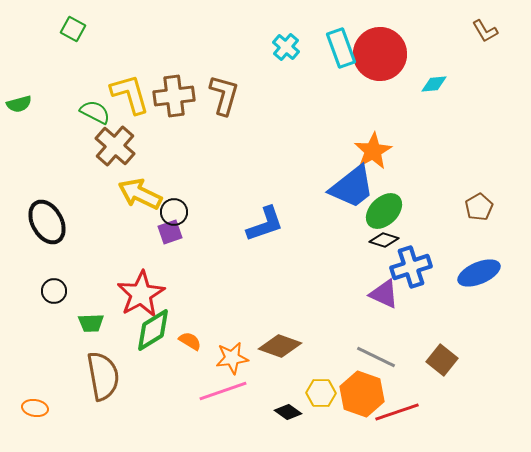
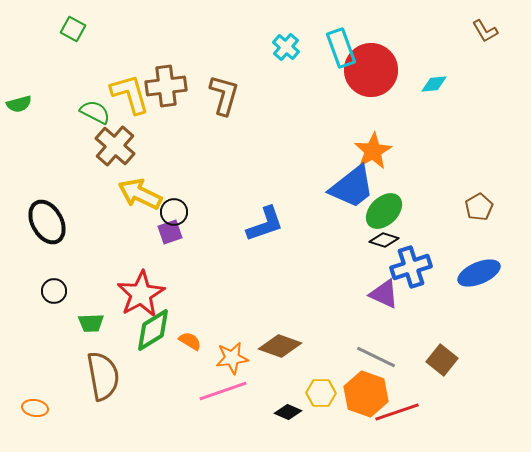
red circle at (380, 54): moved 9 px left, 16 px down
brown cross at (174, 96): moved 8 px left, 10 px up
orange hexagon at (362, 394): moved 4 px right
black diamond at (288, 412): rotated 12 degrees counterclockwise
